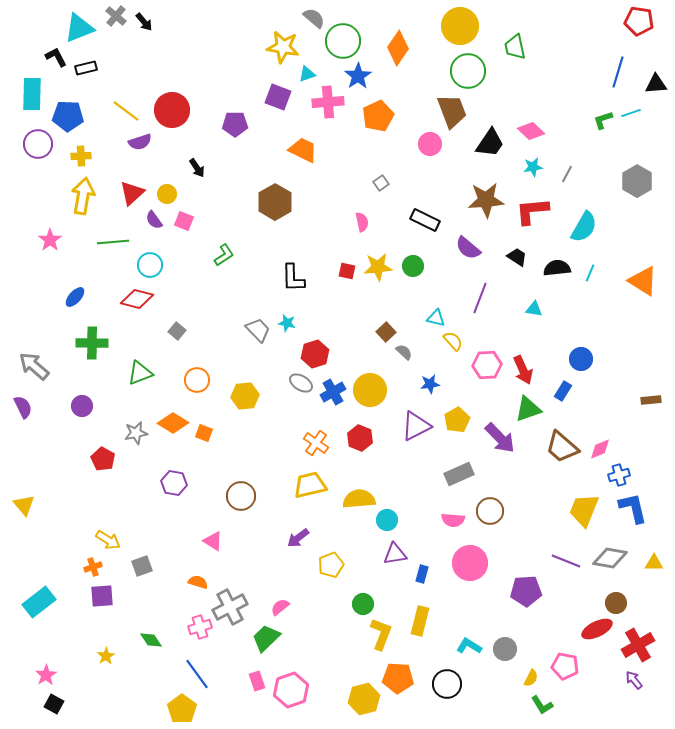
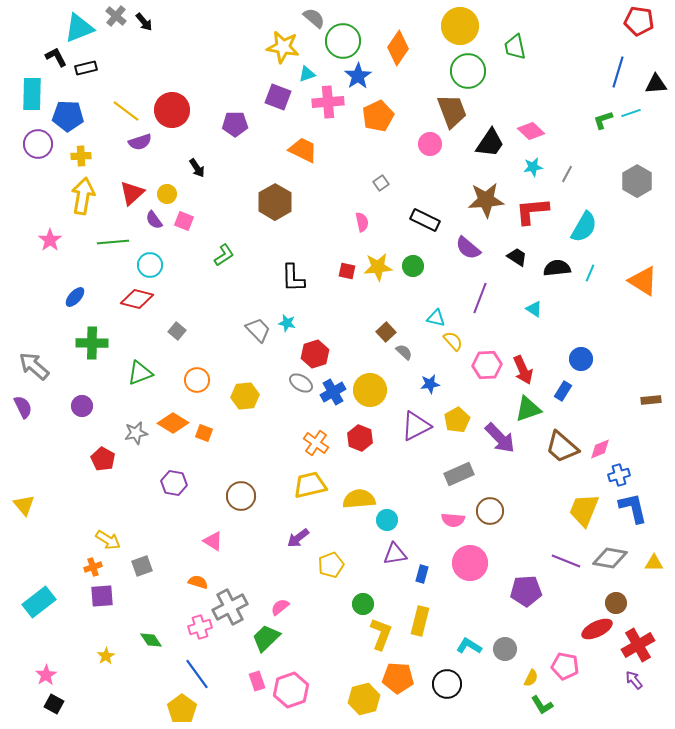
cyan triangle at (534, 309): rotated 24 degrees clockwise
